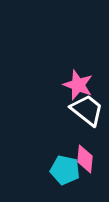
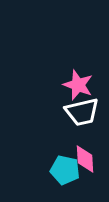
white trapezoid: moved 5 px left, 2 px down; rotated 129 degrees clockwise
pink diamond: rotated 8 degrees counterclockwise
